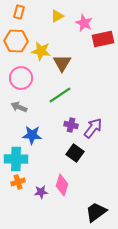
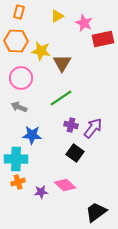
green line: moved 1 px right, 3 px down
pink diamond: moved 3 px right; rotated 65 degrees counterclockwise
